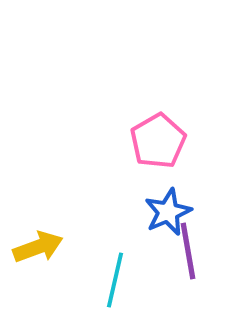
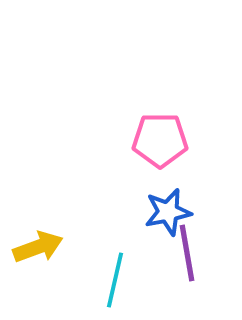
pink pentagon: moved 2 px right, 1 px up; rotated 30 degrees clockwise
blue star: rotated 12 degrees clockwise
purple line: moved 1 px left, 2 px down
